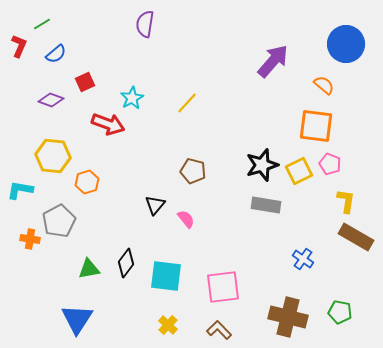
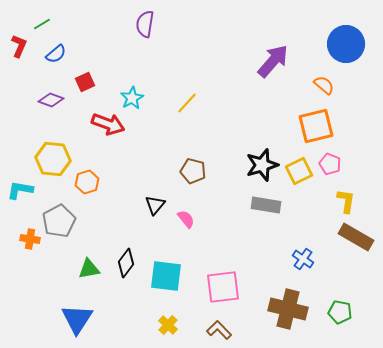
orange square: rotated 21 degrees counterclockwise
yellow hexagon: moved 3 px down
brown cross: moved 8 px up
